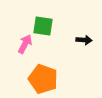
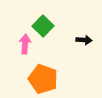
green square: rotated 35 degrees clockwise
pink arrow: rotated 24 degrees counterclockwise
